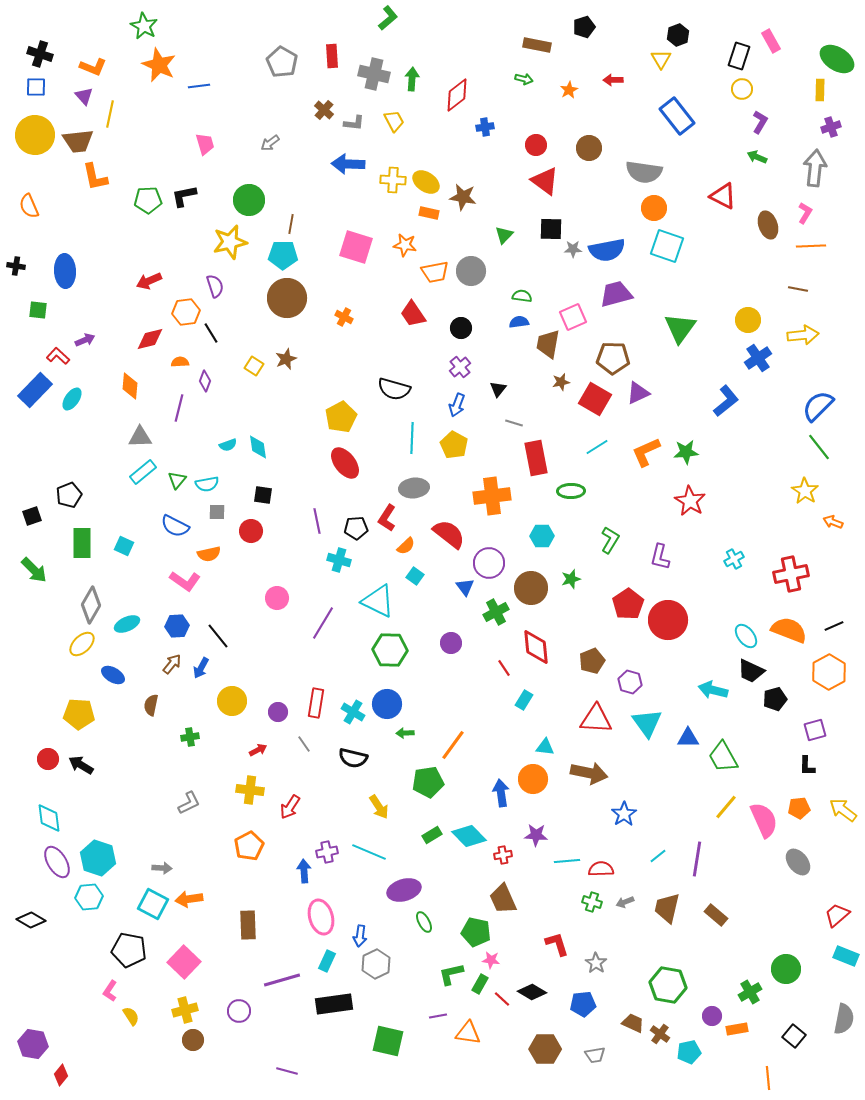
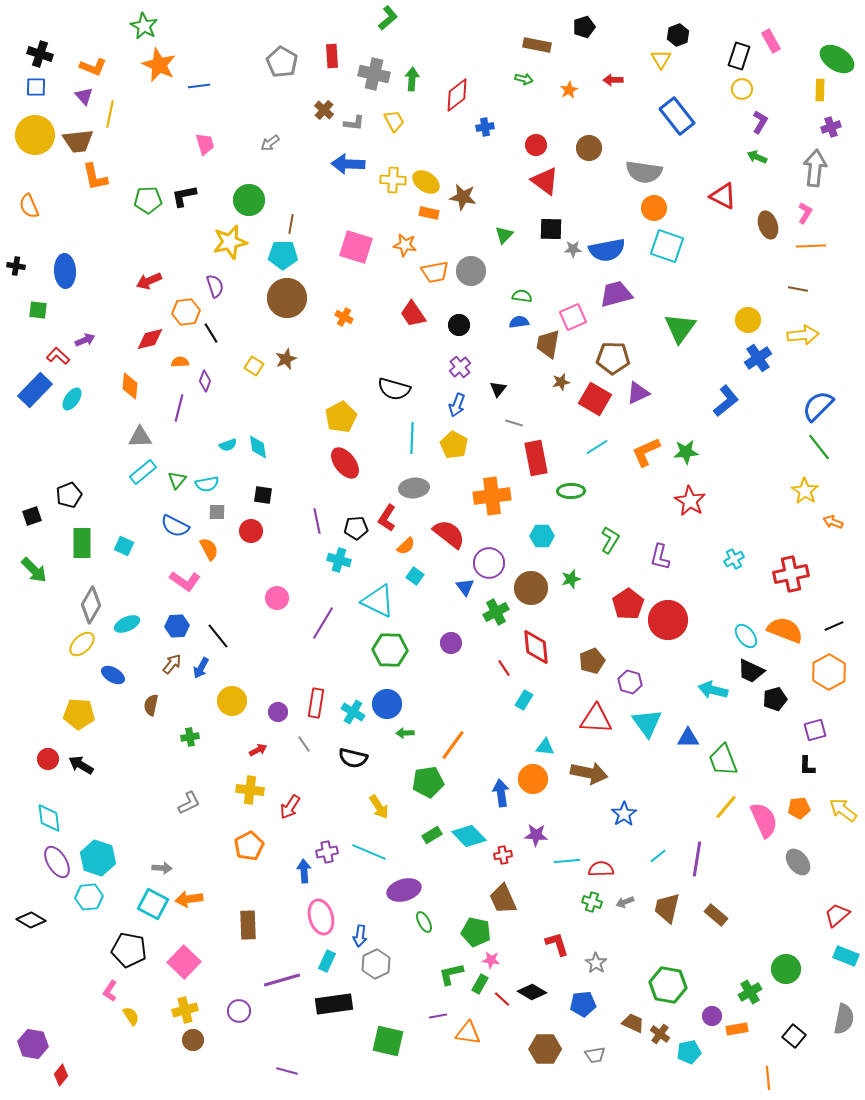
black circle at (461, 328): moved 2 px left, 3 px up
orange semicircle at (209, 554): moved 5 px up; rotated 105 degrees counterclockwise
orange semicircle at (789, 630): moved 4 px left
green trapezoid at (723, 757): moved 3 px down; rotated 8 degrees clockwise
